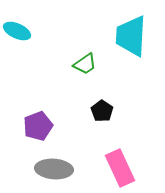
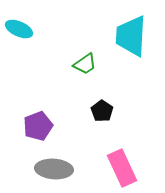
cyan ellipse: moved 2 px right, 2 px up
pink rectangle: moved 2 px right
